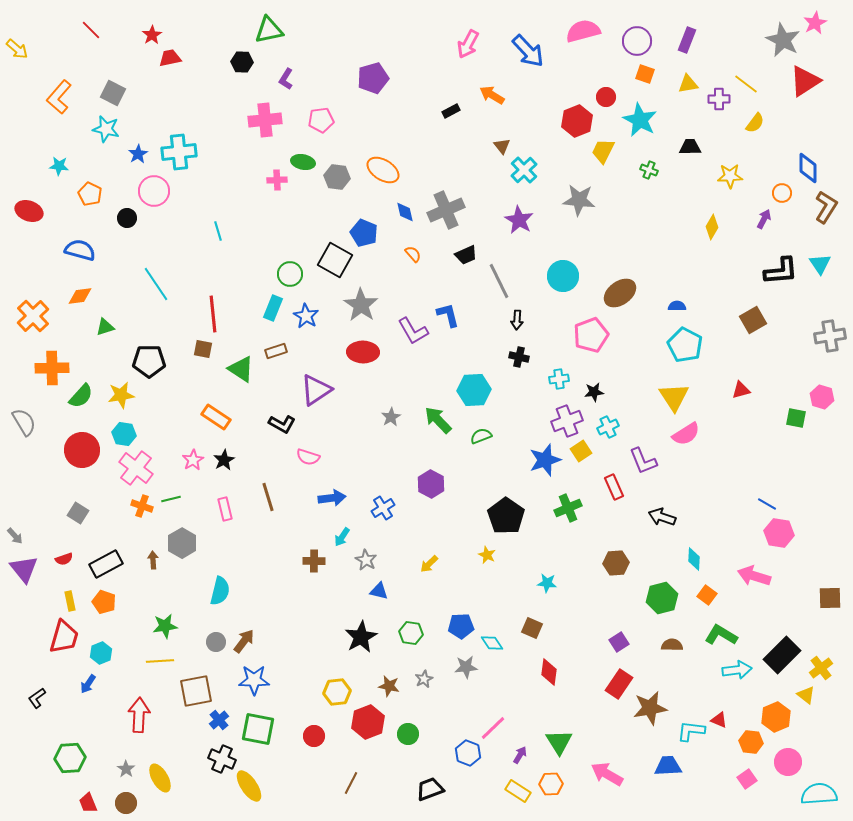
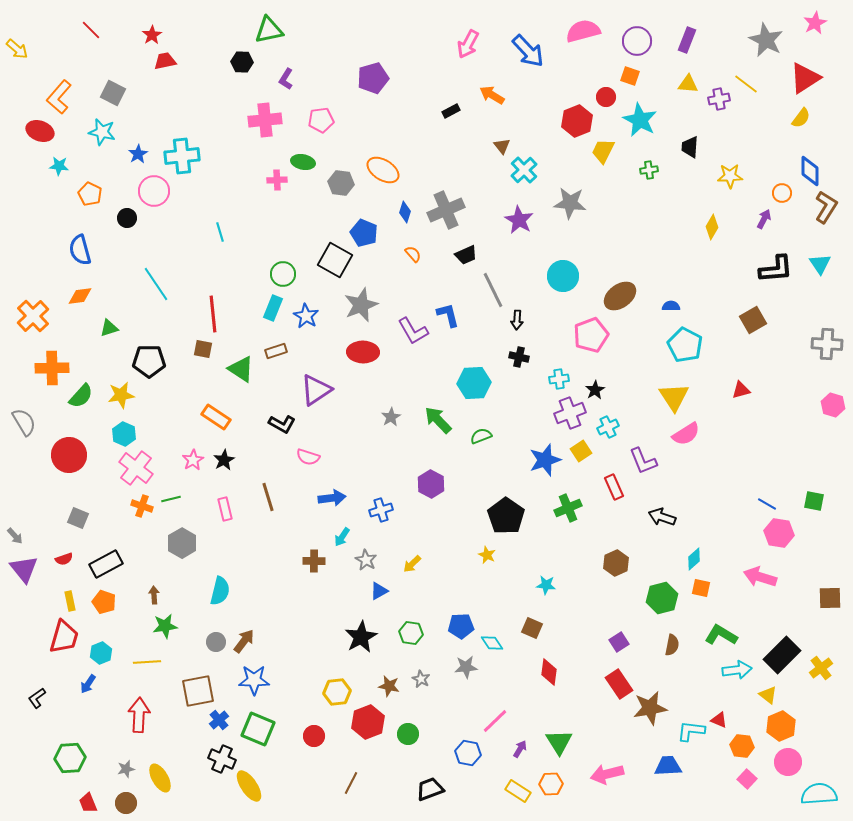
gray star at (783, 40): moved 17 px left
red trapezoid at (170, 58): moved 5 px left, 3 px down
orange square at (645, 74): moved 15 px left, 2 px down
red triangle at (805, 81): moved 3 px up
yellow triangle at (688, 84): rotated 15 degrees clockwise
purple cross at (719, 99): rotated 10 degrees counterclockwise
yellow semicircle at (755, 123): moved 46 px right, 5 px up
cyan star at (106, 129): moved 4 px left, 3 px down
black trapezoid at (690, 147): rotated 85 degrees counterclockwise
cyan cross at (179, 152): moved 3 px right, 4 px down
blue diamond at (808, 168): moved 2 px right, 3 px down
green cross at (649, 170): rotated 30 degrees counterclockwise
gray hexagon at (337, 177): moved 4 px right, 6 px down
gray star at (579, 200): moved 9 px left, 3 px down
red ellipse at (29, 211): moved 11 px right, 80 px up
blue diamond at (405, 212): rotated 30 degrees clockwise
cyan line at (218, 231): moved 2 px right, 1 px down
blue semicircle at (80, 250): rotated 120 degrees counterclockwise
black L-shape at (781, 271): moved 5 px left, 2 px up
green circle at (290, 274): moved 7 px left
gray line at (499, 281): moved 6 px left, 9 px down
brown ellipse at (620, 293): moved 3 px down
gray star at (361, 305): rotated 16 degrees clockwise
blue semicircle at (677, 306): moved 6 px left
green triangle at (105, 327): moved 4 px right, 1 px down
gray cross at (830, 336): moved 3 px left, 8 px down; rotated 12 degrees clockwise
cyan hexagon at (474, 390): moved 7 px up
black star at (594, 392): moved 1 px right, 2 px up; rotated 24 degrees counterclockwise
pink hexagon at (822, 397): moved 11 px right, 8 px down
green square at (796, 418): moved 18 px right, 83 px down
purple cross at (567, 421): moved 3 px right, 8 px up
cyan hexagon at (124, 434): rotated 15 degrees clockwise
red circle at (82, 450): moved 13 px left, 5 px down
blue cross at (383, 508): moved 2 px left, 2 px down; rotated 15 degrees clockwise
gray square at (78, 513): moved 5 px down; rotated 10 degrees counterclockwise
cyan diamond at (694, 559): rotated 45 degrees clockwise
brown arrow at (153, 560): moved 1 px right, 35 px down
brown hexagon at (616, 563): rotated 20 degrees counterclockwise
yellow arrow at (429, 564): moved 17 px left
pink arrow at (754, 576): moved 6 px right, 1 px down
cyan star at (547, 583): moved 1 px left, 2 px down
blue triangle at (379, 591): rotated 42 degrees counterclockwise
orange square at (707, 595): moved 6 px left, 7 px up; rotated 24 degrees counterclockwise
brown semicircle at (672, 645): rotated 100 degrees clockwise
yellow line at (160, 661): moved 13 px left, 1 px down
gray star at (424, 679): moved 3 px left; rotated 18 degrees counterclockwise
red rectangle at (619, 684): rotated 68 degrees counterclockwise
brown square at (196, 691): moved 2 px right
yellow triangle at (806, 695): moved 38 px left
orange hexagon at (776, 717): moved 5 px right, 9 px down
pink line at (493, 728): moved 2 px right, 7 px up
green square at (258, 729): rotated 12 degrees clockwise
orange hexagon at (751, 742): moved 9 px left, 4 px down
blue hexagon at (468, 753): rotated 10 degrees counterclockwise
purple arrow at (520, 755): moved 6 px up
gray star at (126, 769): rotated 24 degrees clockwise
pink arrow at (607, 774): rotated 44 degrees counterclockwise
pink square at (747, 779): rotated 12 degrees counterclockwise
